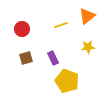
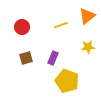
red circle: moved 2 px up
purple rectangle: rotated 48 degrees clockwise
